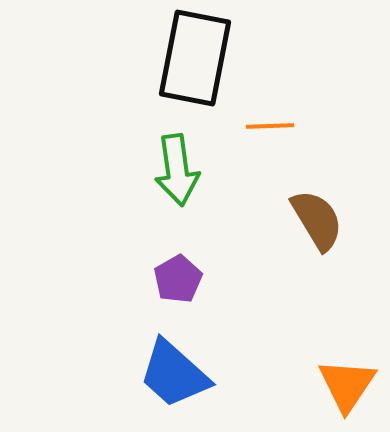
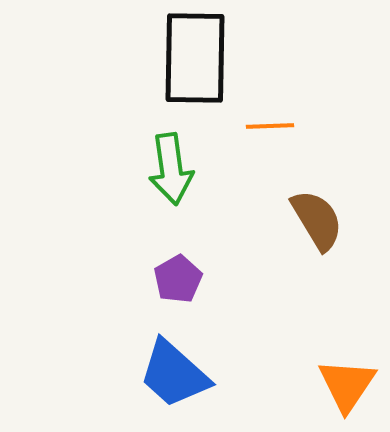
black rectangle: rotated 10 degrees counterclockwise
green arrow: moved 6 px left, 1 px up
